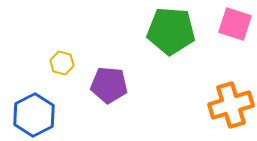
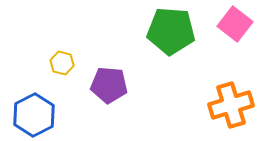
pink square: rotated 20 degrees clockwise
